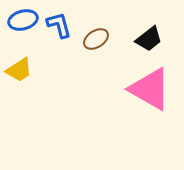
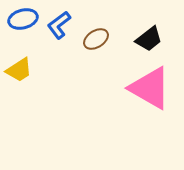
blue ellipse: moved 1 px up
blue L-shape: rotated 112 degrees counterclockwise
pink triangle: moved 1 px up
